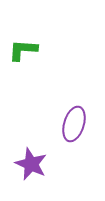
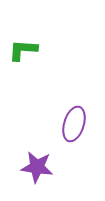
purple star: moved 6 px right, 3 px down; rotated 16 degrees counterclockwise
